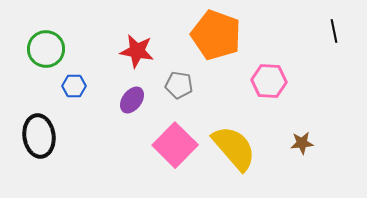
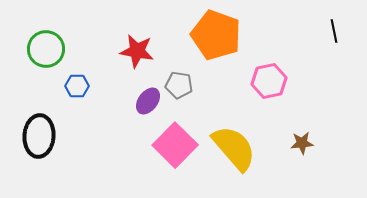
pink hexagon: rotated 16 degrees counterclockwise
blue hexagon: moved 3 px right
purple ellipse: moved 16 px right, 1 px down
black ellipse: rotated 12 degrees clockwise
